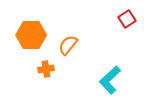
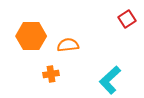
orange hexagon: moved 1 px down
orange semicircle: rotated 45 degrees clockwise
orange cross: moved 5 px right, 5 px down
